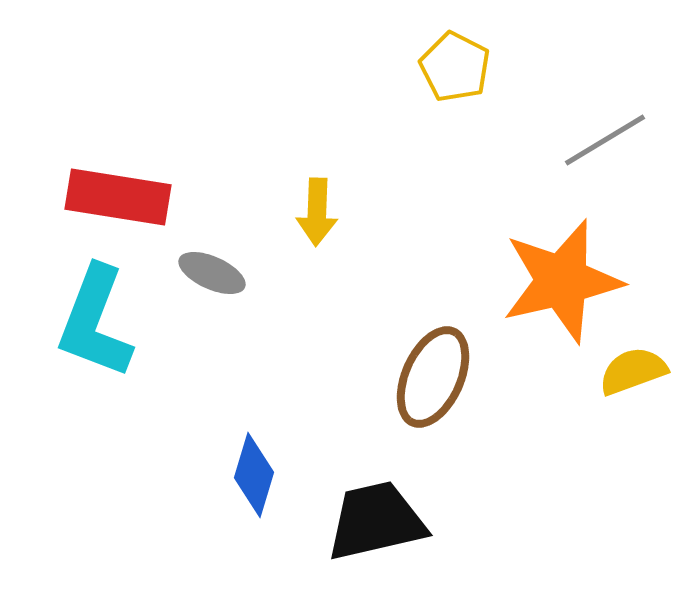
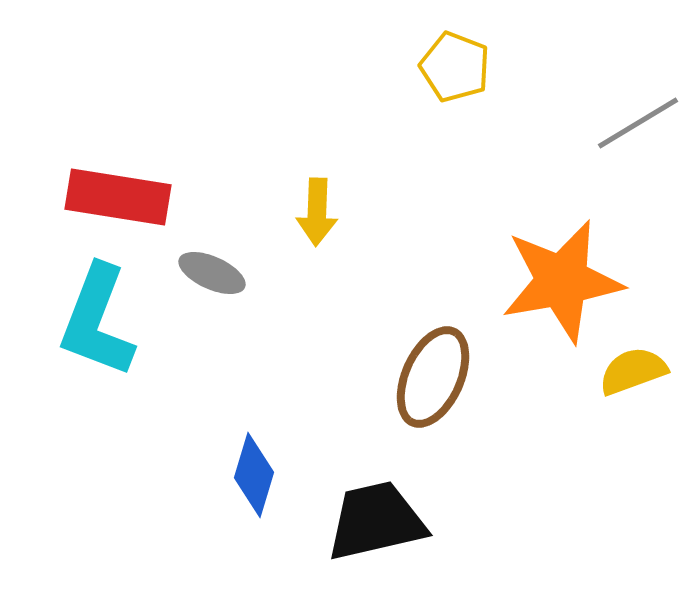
yellow pentagon: rotated 6 degrees counterclockwise
gray line: moved 33 px right, 17 px up
orange star: rotated 3 degrees clockwise
cyan L-shape: moved 2 px right, 1 px up
